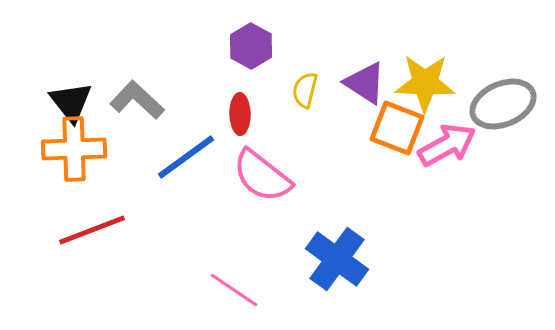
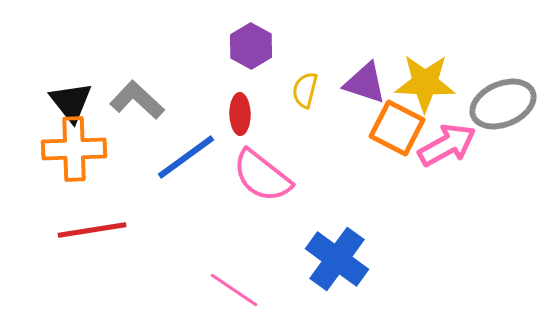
purple triangle: rotated 15 degrees counterclockwise
orange square: rotated 6 degrees clockwise
red line: rotated 12 degrees clockwise
